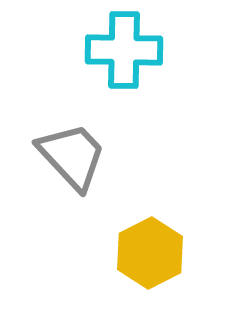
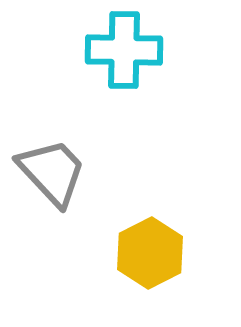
gray trapezoid: moved 20 px left, 16 px down
